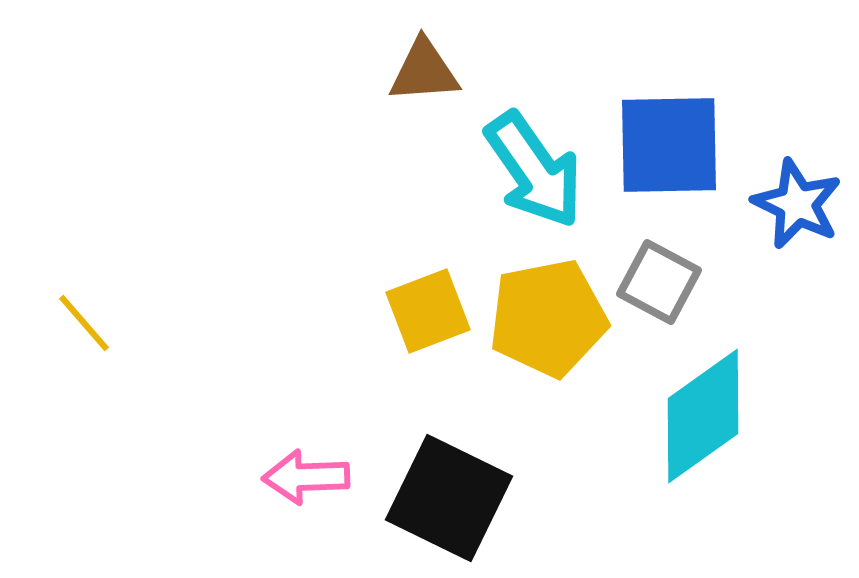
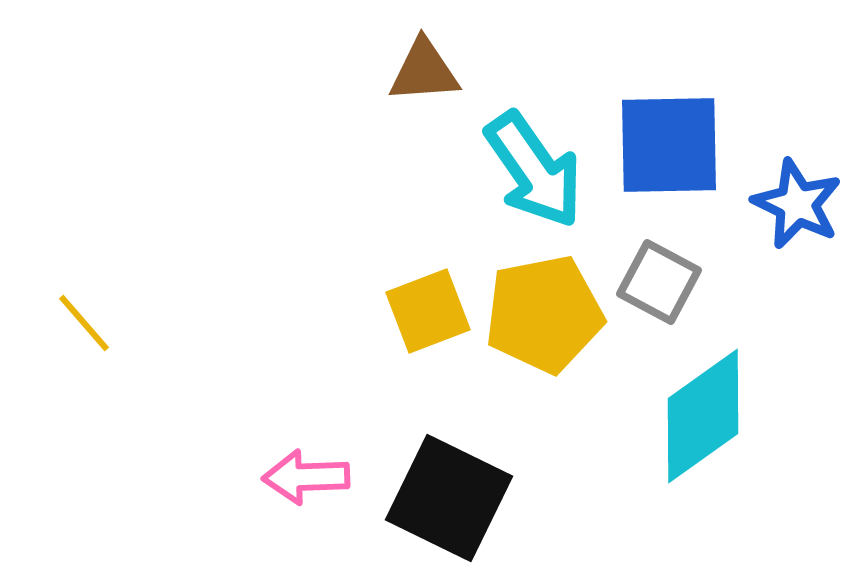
yellow pentagon: moved 4 px left, 4 px up
